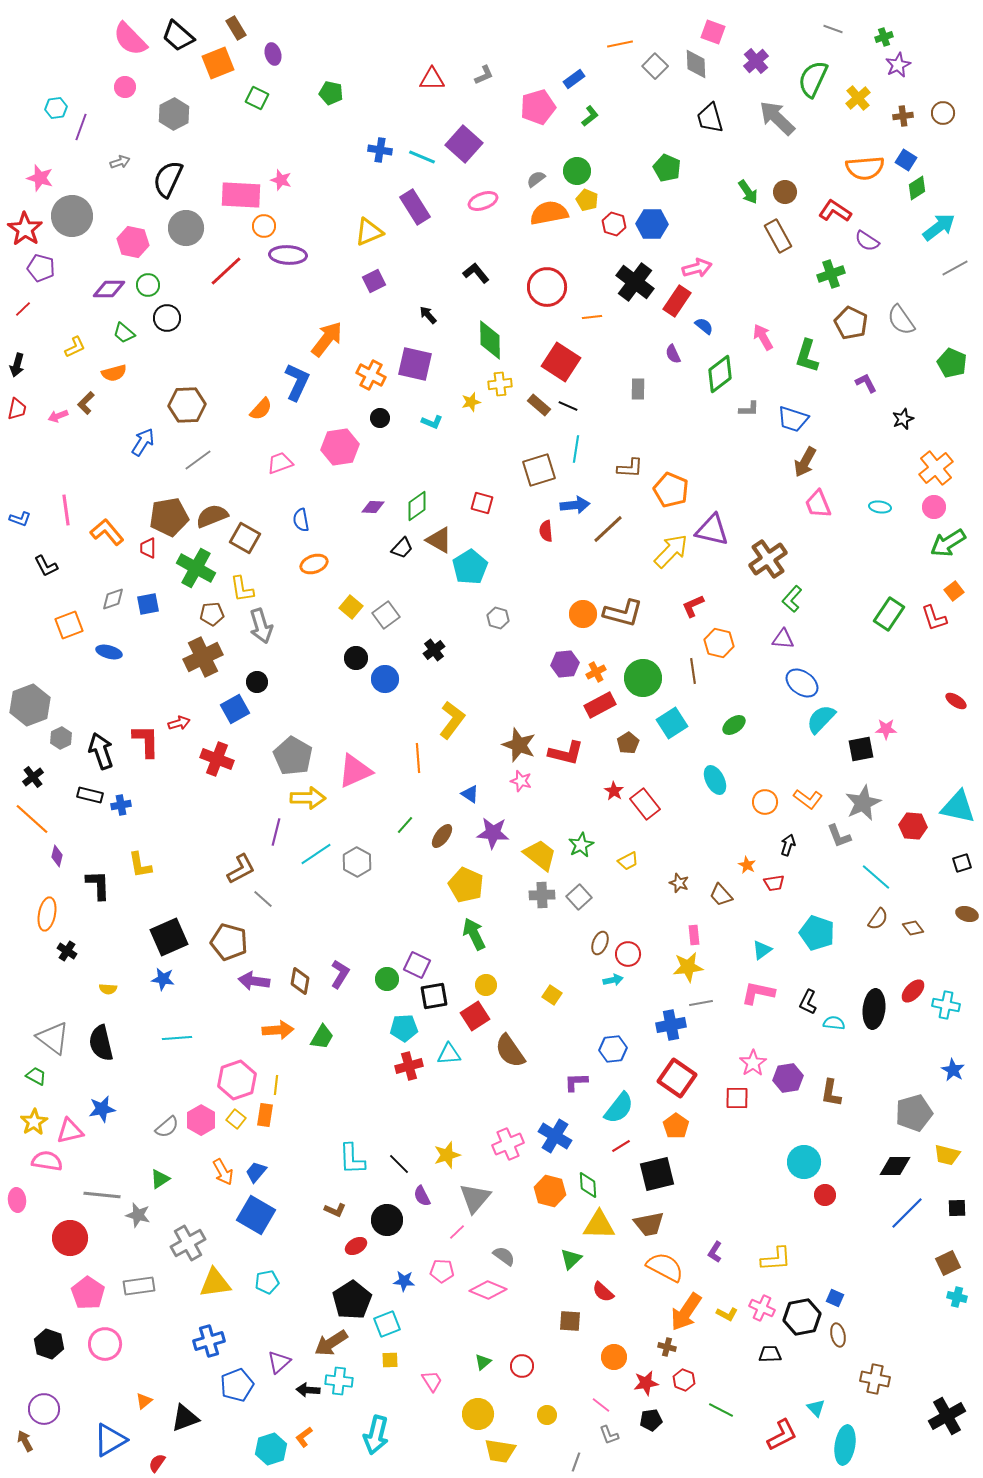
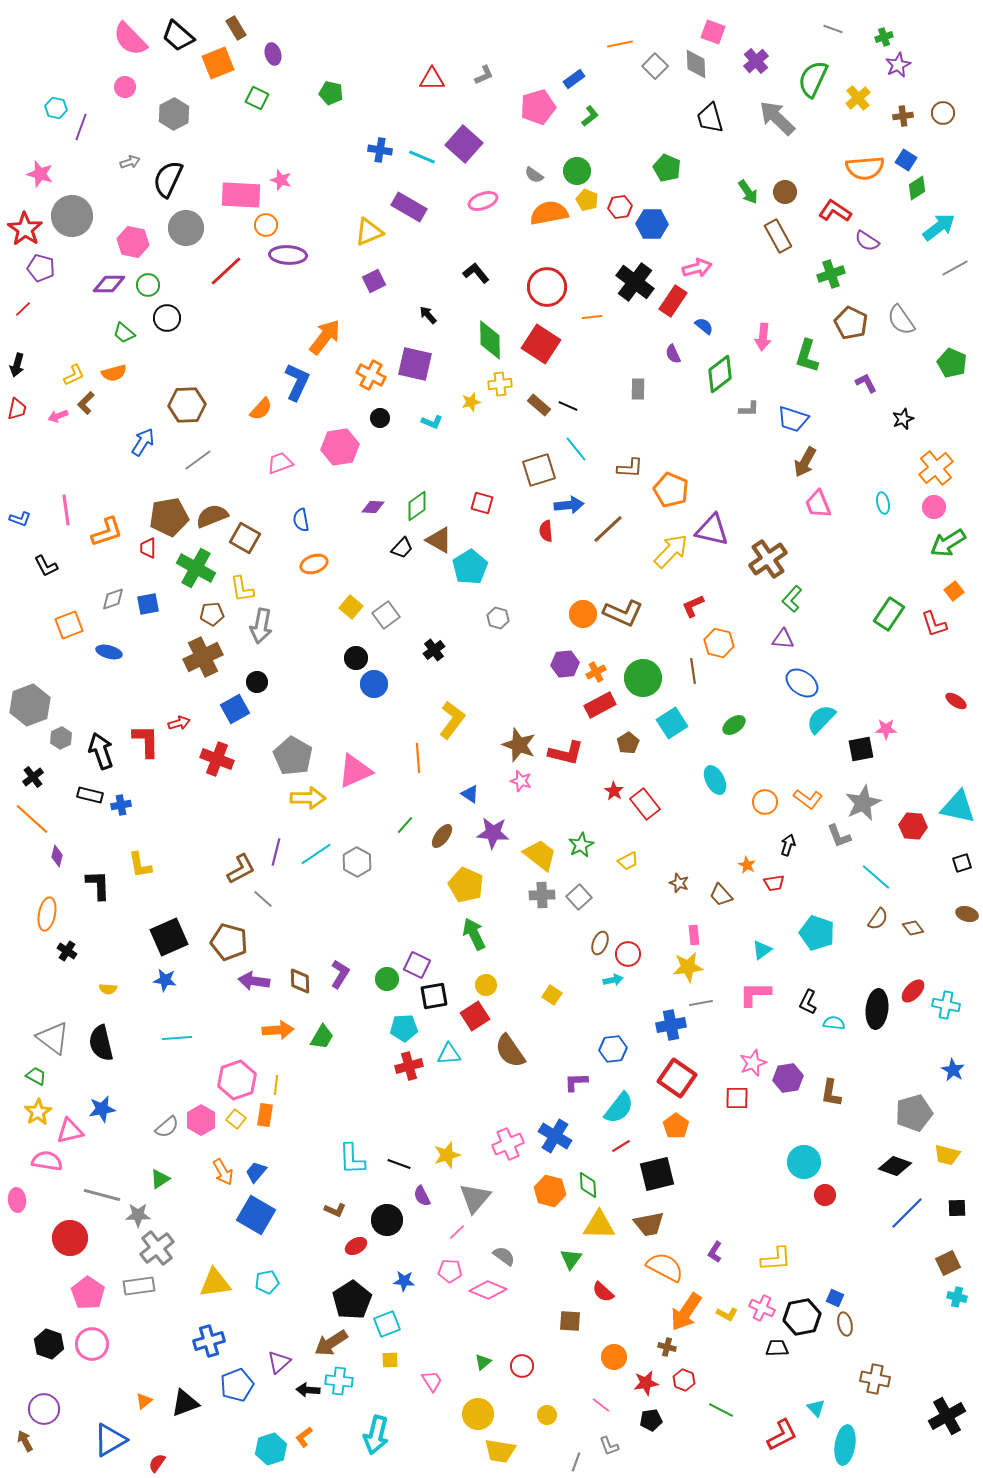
cyan hexagon at (56, 108): rotated 20 degrees clockwise
gray arrow at (120, 162): moved 10 px right
pink star at (40, 178): moved 4 px up
gray semicircle at (536, 179): moved 2 px left, 4 px up; rotated 108 degrees counterclockwise
purple rectangle at (415, 207): moved 6 px left; rotated 28 degrees counterclockwise
red hexagon at (614, 224): moved 6 px right, 17 px up; rotated 25 degrees counterclockwise
orange circle at (264, 226): moved 2 px right, 1 px up
purple diamond at (109, 289): moved 5 px up
red rectangle at (677, 301): moved 4 px left
pink arrow at (763, 337): rotated 144 degrees counterclockwise
orange arrow at (327, 339): moved 2 px left, 2 px up
yellow L-shape at (75, 347): moved 1 px left, 28 px down
red square at (561, 362): moved 20 px left, 18 px up
cyan line at (576, 449): rotated 48 degrees counterclockwise
blue arrow at (575, 505): moved 6 px left
cyan ellipse at (880, 507): moved 3 px right, 4 px up; rotated 70 degrees clockwise
orange L-shape at (107, 532): rotated 112 degrees clockwise
brown L-shape at (623, 613): rotated 9 degrees clockwise
red L-shape at (934, 618): moved 6 px down
gray arrow at (261, 626): rotated 28 degrees clockwise
blue circle at (385, 679): moved 11 px left, 5 px down
purple line at (276, 832): moved 20 px down
blue star at (163, 979): moved 2 px right, 1 px down
brown diamond at (300, 981): rotated 12 degrees counterclockwise
pink L-shape at (758, 993): moved 3 px left, 1 px down; rotated 12 degrees counterclockwise
black ellipse at (874, 1009): moved 3 px right
pink star at (753, 1063): rotated 12 degrees clockwise
yellow star at (34, 1122): moved 4 px right, 10 px up
black line at (399, 1164): rotated 25 degrees counterclockwise
black diamond at (895, 1166): rotated 20 degrees clockwise
gray line at (102, 1195): rotated 9 degrees clockwise
gray star at (138, 1215): rotated 15 degrees counterclockwise
gray cross at (188, 1243): moved 31 px left, 5 px down; rotated 8 degrees counterclockwise
green triangle at (571, 1259): rotated 10 degrees counterclockwise
pink pentagon at (442, 1271): moved 8 px right
brown ellipse at (838, 1335): moved 7 px right, 11 px up
pink circle at (105, 1344): moved 13 px left
black trapezoid at (770, 1354): moved 7 px right, 6 px up
black triangle at (185, 1418): moved 15 px up
gray L-shape at (609, 1435): moved 11 px down
